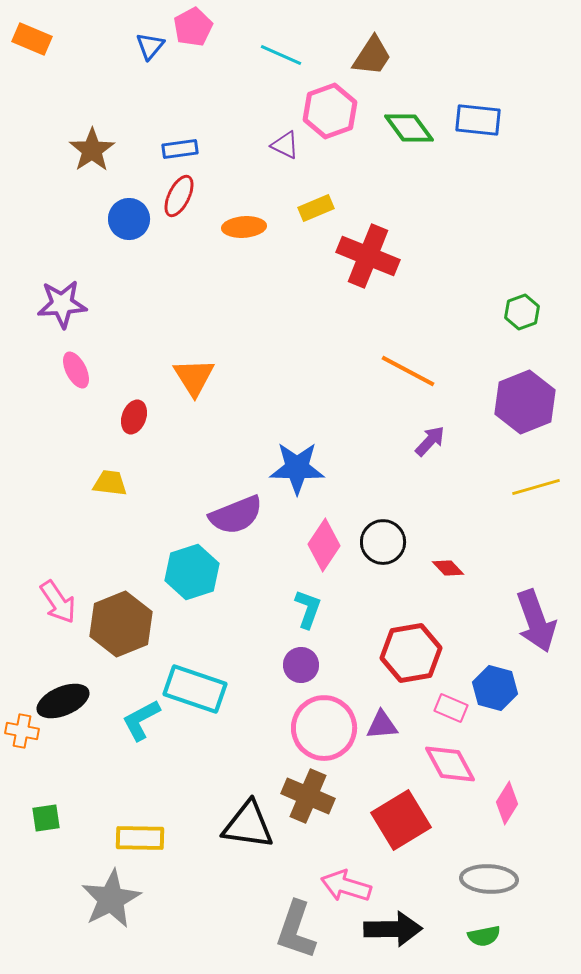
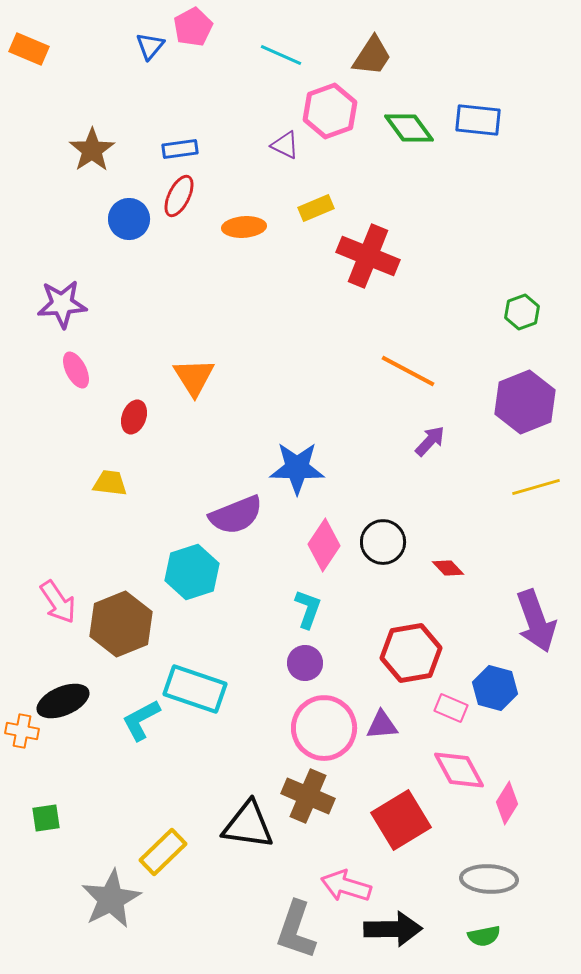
orange rectangle at (32, 39): moved 3 px left, 10 px down
purple circle at (301, 665): moved 4 px right, 2 px up
pink diamond at (450, 764): moved 9 px right, 6 px down
yellow rectangle at (140, 838): moved 23 px right, 14 px down; rotated 45 degrees counterclockwise
